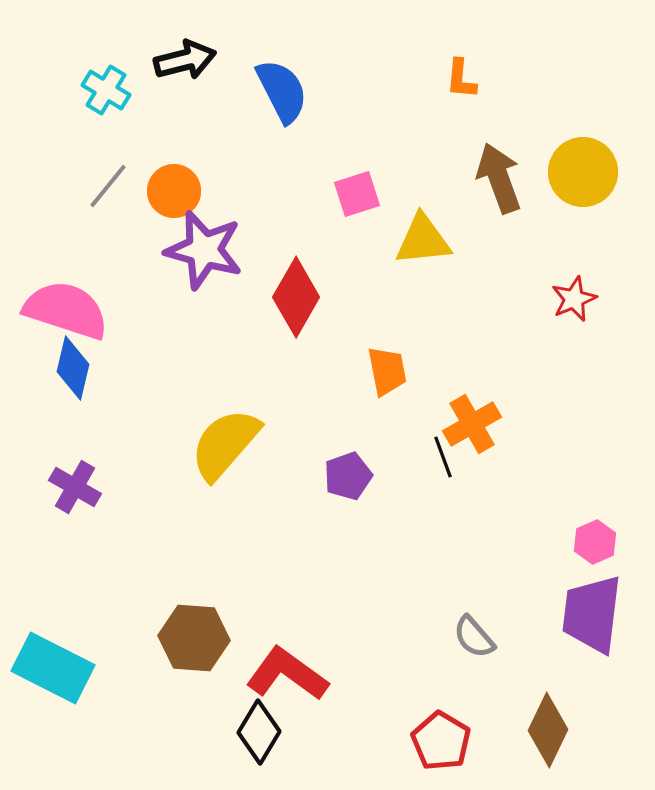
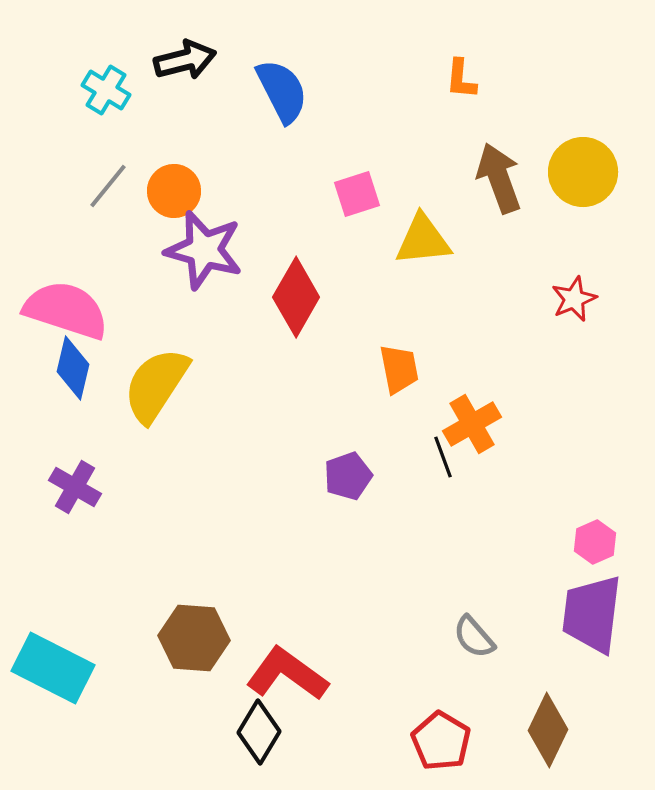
orange trapezoid: moved 12 px right, 2 px up
yellow semicircle: moved 69 px left, 59 px up; rotated 8 degrees counterclockwise
